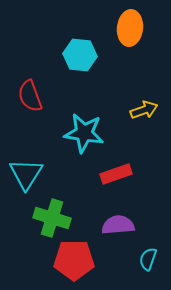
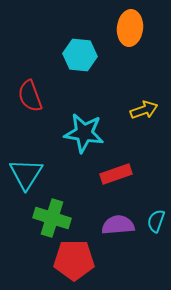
cyan semicircle: moved 8 px right, 38 px up
